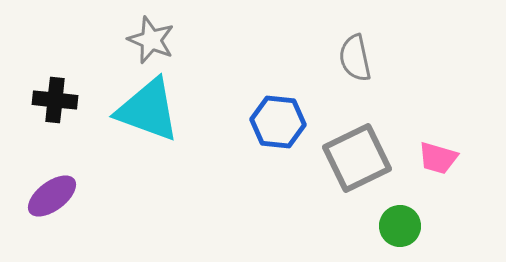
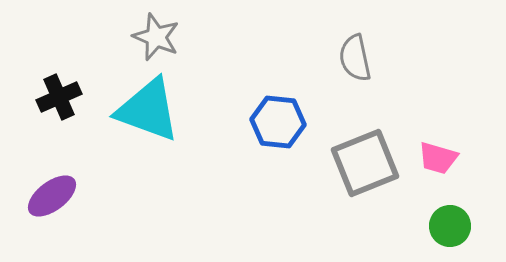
gray star: moved 5 px right, 3 px up
black cross: moved 4 px right, 3 px up; rotated 30 degrees counterclockwise
gray square: moved 8 px right, 5 px down; rotated 4 degrees clockwise
green circle: moved 50 px right
